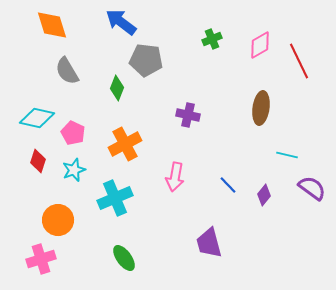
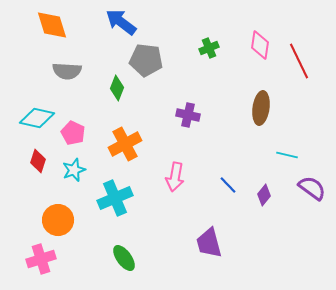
green cross: moved 3 px left, 9 px down
pink diamond: rotated 52 degrees counterclockwise
gray semicircle: rotated 56 degrees counterclockwise
